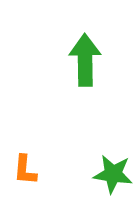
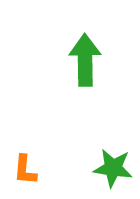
green star: moved 6 px up
